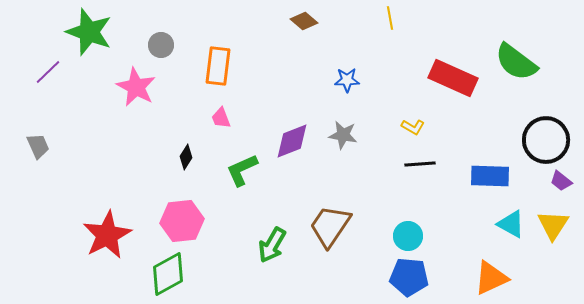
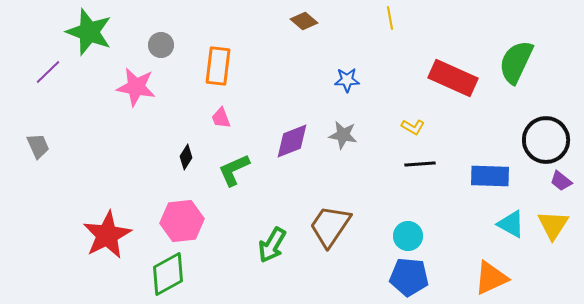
green semicircle: rotated 78 degrees clockwise
pink star: rotated 18 degrees counterclockwise
green L-shape: moved 8 px left
